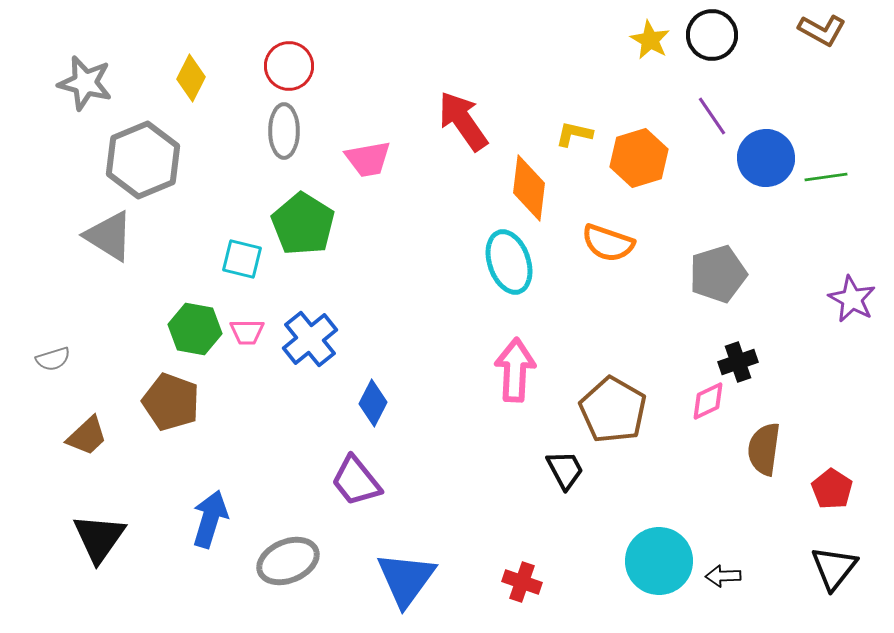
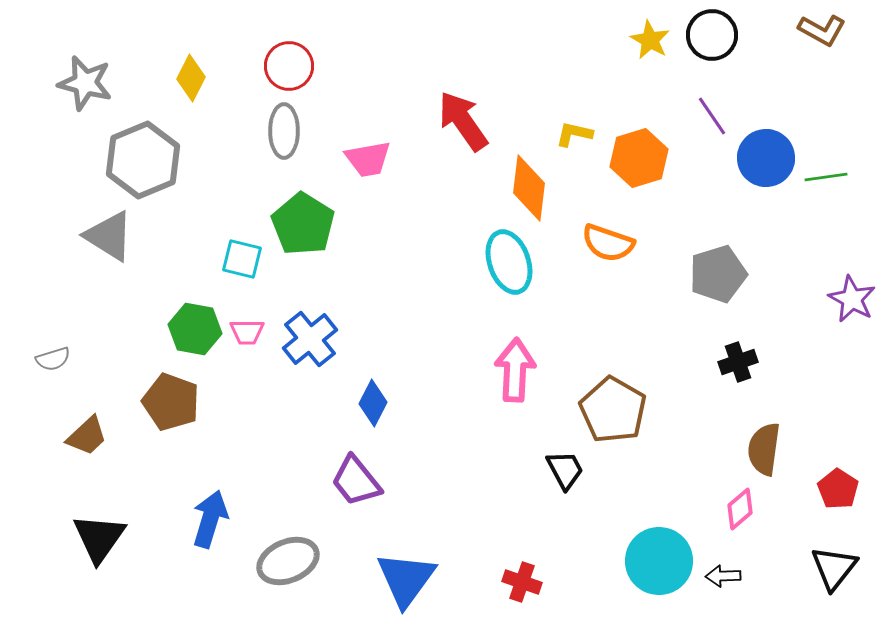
pink diamond at (708, 401): moved 32 px right, 108 px down; rotated 15 degrees counterclockwise
red pentagon at (832, 489): moved 6 px right
